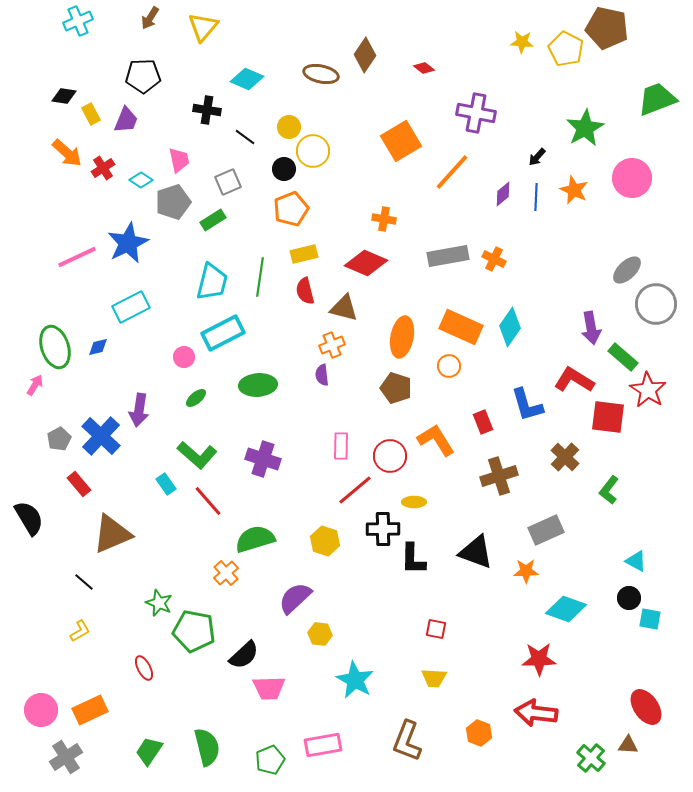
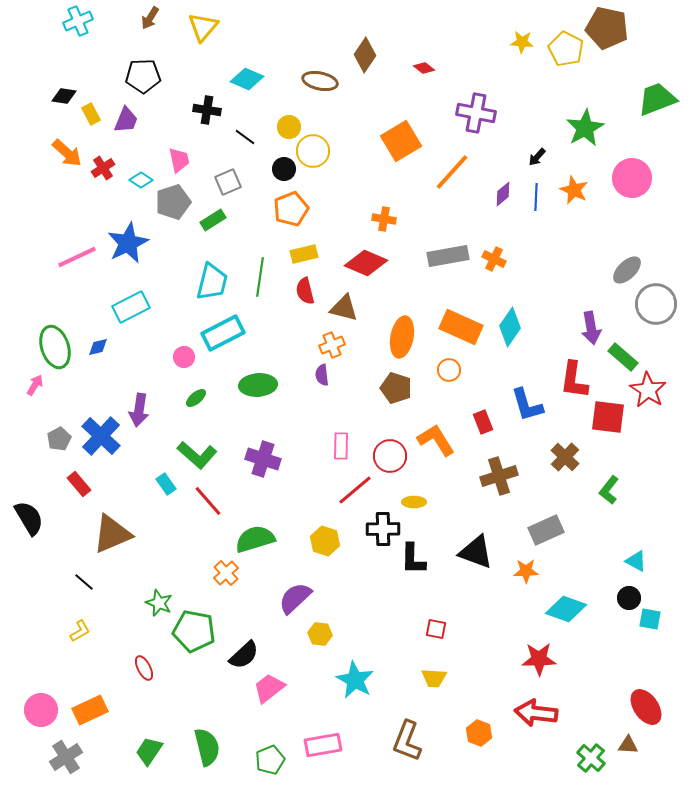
brown ellipse at (321, 74): moved 1 px left, 7 px down
orange circle at (449, 366): moved 4 px down
red L-shape at (574, 380): rotated 114 degrees counterclockwise
pink trapezoid at (269, 688): rotated 144 degrees clockwise
